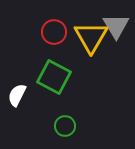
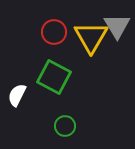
gray triangle: moved 1 px right
